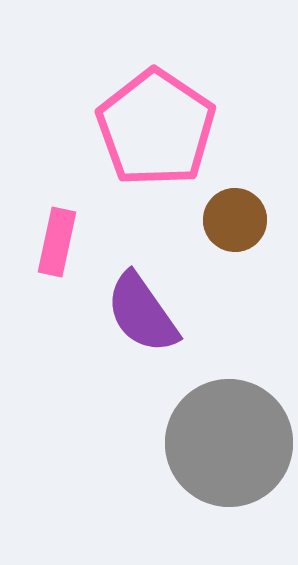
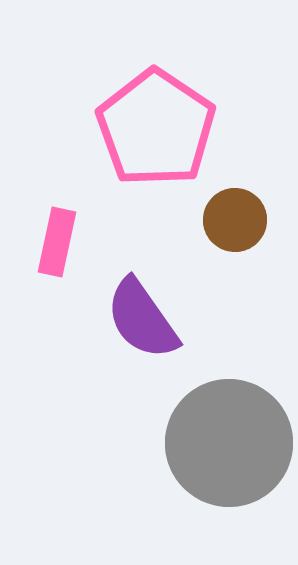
purple semicircle: moved 6 px down
